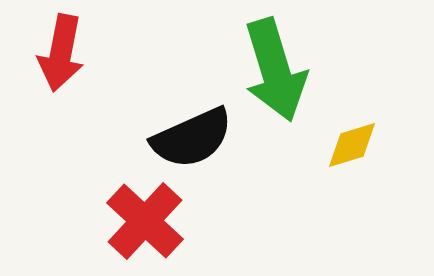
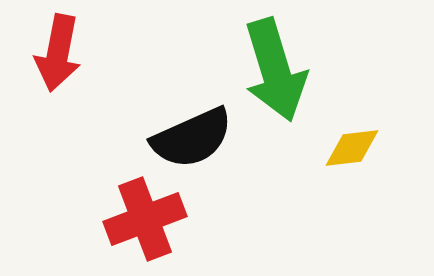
red arrow: moved 3 px left
yellow diamond: moved 3 px down; rotated 10 degrees clockwise
red cross: moved 2 px up; rotated 26 degrees clockwise
